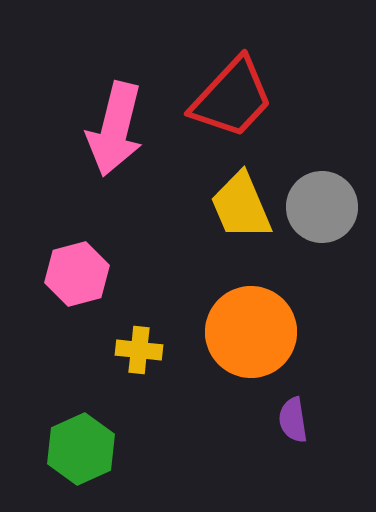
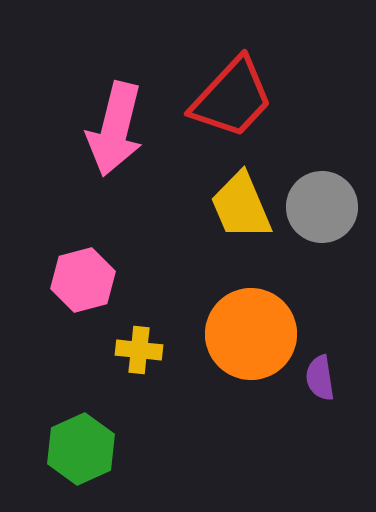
pink hexagon: moved 6 px right, 6 px down
orange circle: moved 2 px down
purple semicircle: moved 27 px right, 42 px up
